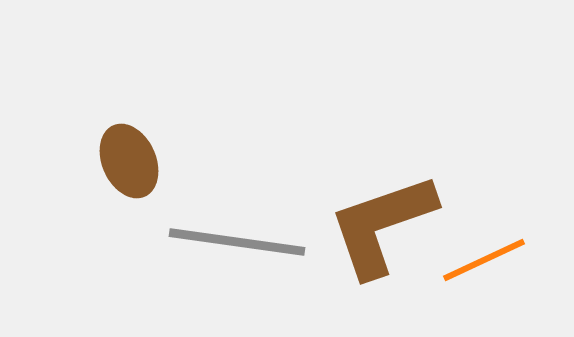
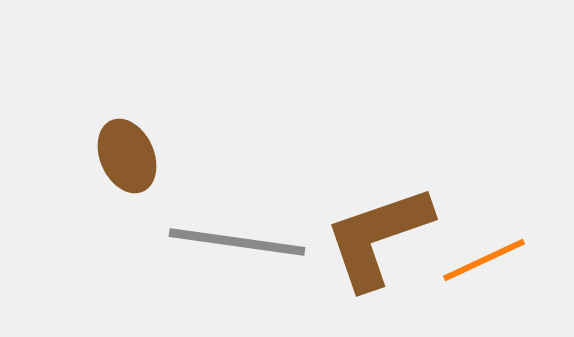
brown ellipse: moved 2 px left, 5 px up
brown L-shape: moved 4 px left, 12 px down
